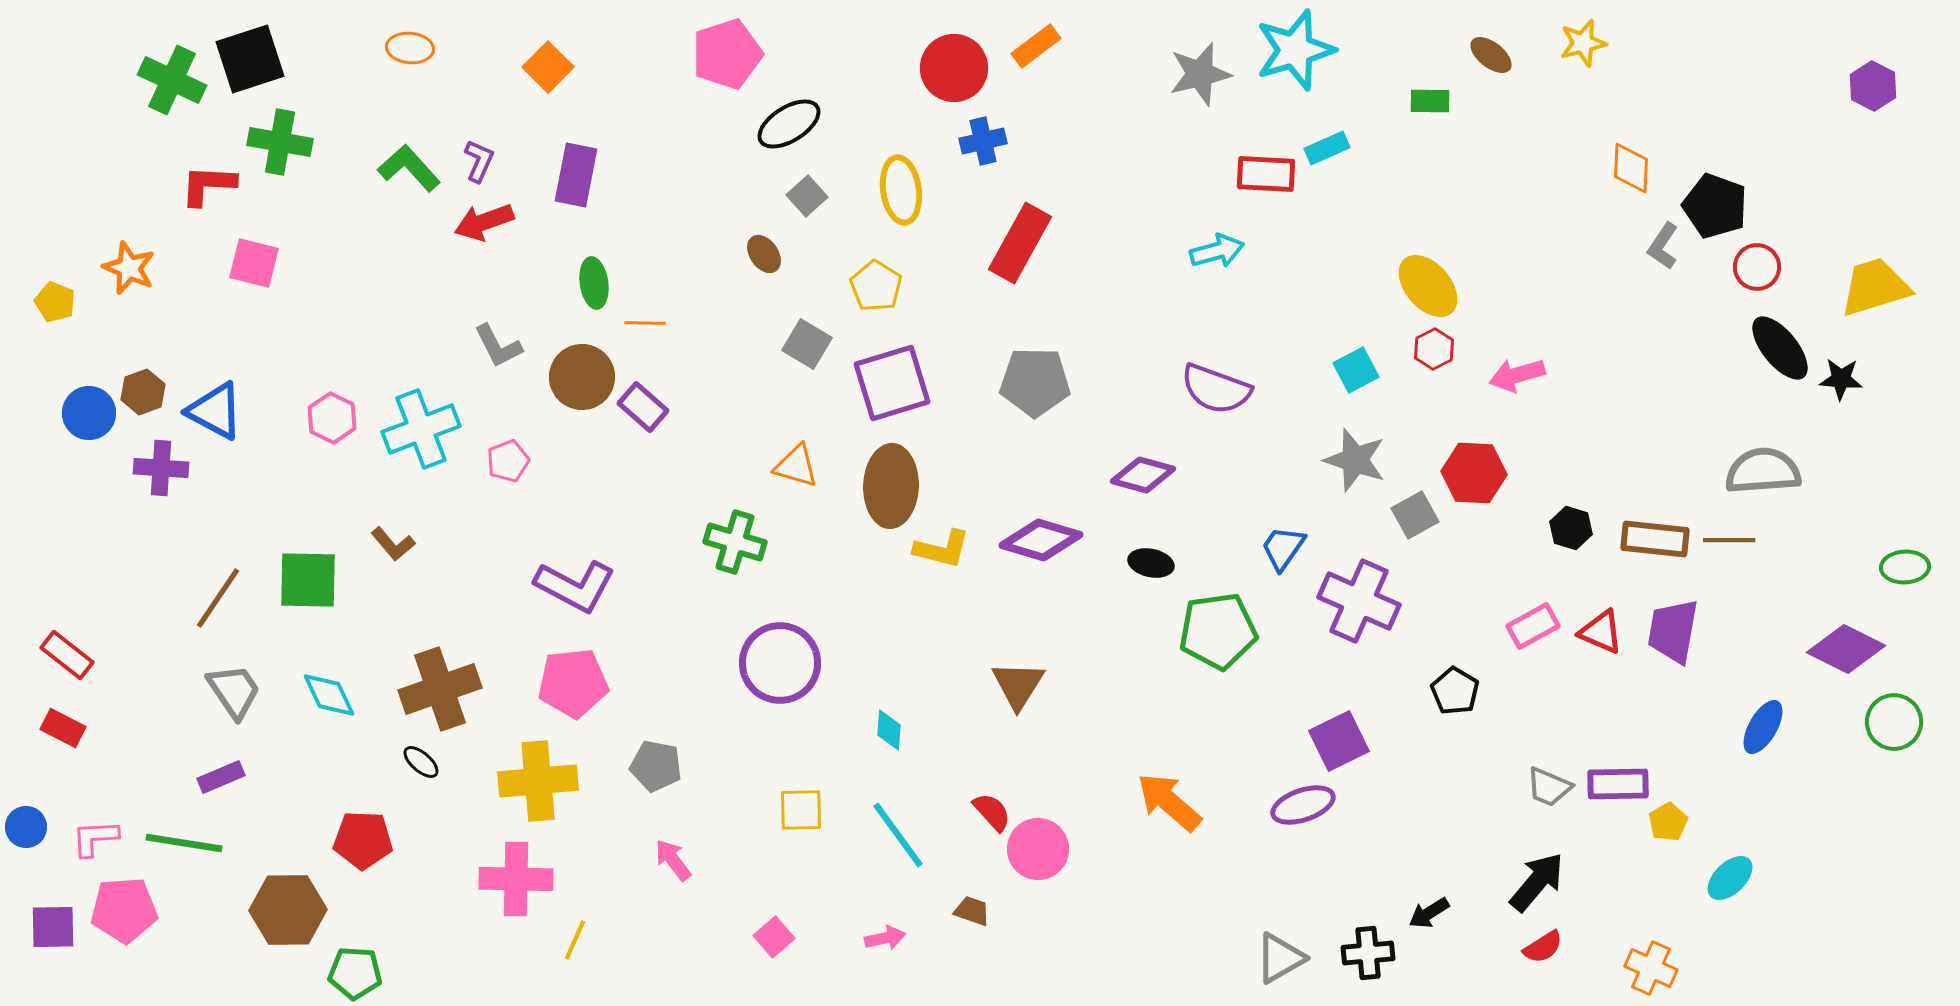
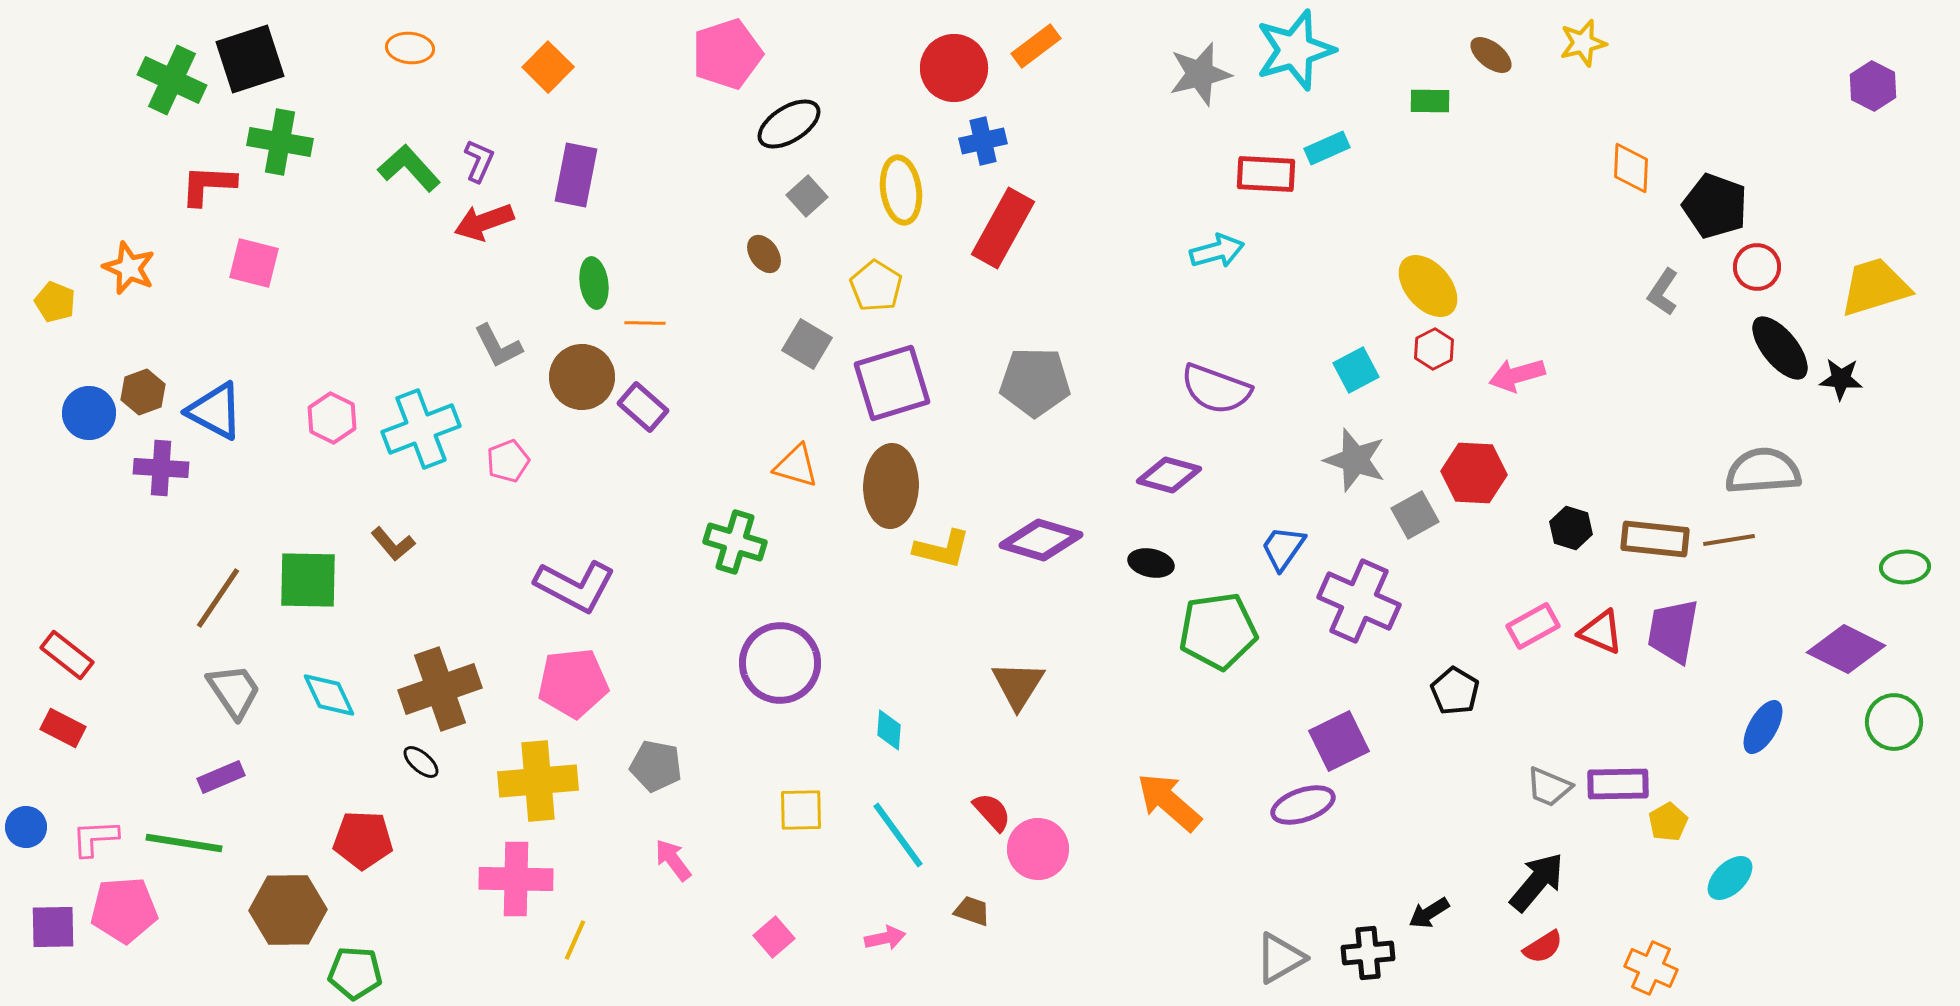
red rectangle at (1020, 243): moved 17 px left, 15 px up
gray L-shape at (1663, 246): moved 46 px down
purple diamond at (1143, 475): moved 26 px right
brown line at (1729, 540): rotated 9 degrees counterclockwise
